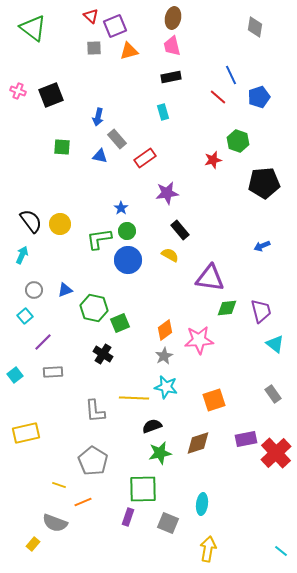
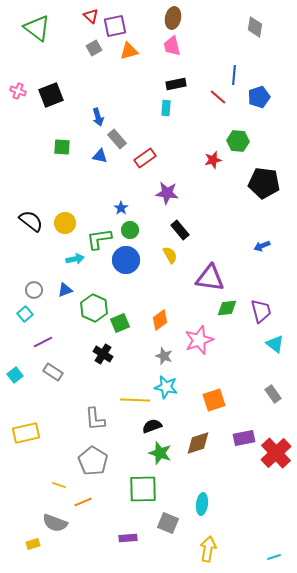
purple square at (115, 26): rotated 10 degrees clockwise
green triangle at (33, 28): moved 4 px right
gray square at (94, 48): rotated 28 degrees counterclockwise
blue line at (231, 75): moved 3 px right; rotated 30 degrees clockwise
black rectangle at (171, 77): moved 5 px right, 7 px down
cyan rectangle at (163, 112): moved 3 px right, 4 px up; rotated 21 degrees clockwise
blue arrow at (98, 117): rotated 30 degrees counterclockwise
green hexagon at (238, 141): rotated 15 degrees counterclockwise
black pentagon at (264, 183): rotated 12 degrees clockwise
purple star at (167, 193): rotated 15 degrees clockwise
black semicircle at (31, 221): rotated 15 degrees counterclockwise
yellow circle at (60, 224): moved 5 px right, 1 px up
green circle at (127, 231): moved 3 px right, 1 px up
cyan arrow at (22, 255): moved 53 px right, 4 px down; rotated 54 degrees clockwise
yellow semicircle at (170, 255): rotated 30 degrees clockwise
blue circle at (128, 260): moved 2 px left
green hexagon at (94, 308): rotated 12 degrees clockwise
cyan square at (25, 316): moved 2 px up
orange diamond at (165, 330): moved 5 px left, 10 px up
pink star at (199, 340): rotated 16 degrees counterclockwise
purple line at (43, 342): rotated 18 degrees clockwise
gray star at (164, 356): rotated 24 degrees counterclockwise
gray rectangle at (53, 372): rotated 36 degrees clockwise
yellow line at (134, 398): moved 1 px right, 2 px down
gray L-shape at (95, 411): moved 8 px down
purple rectangle at (246, 439): moved 2 px left, 1 px up
green star at (160, 453): rotated 30 degrees clockwise
purple rectangle at (128, 517): moved 21 px down; rotated 66 degrees clockwise
yellow rectangle at (33, 544): rotated 32 degrees clockwise
cyan line at (281, 551): moved 7 px left, 6 px down; rotated 56 degrees counterclockwise
